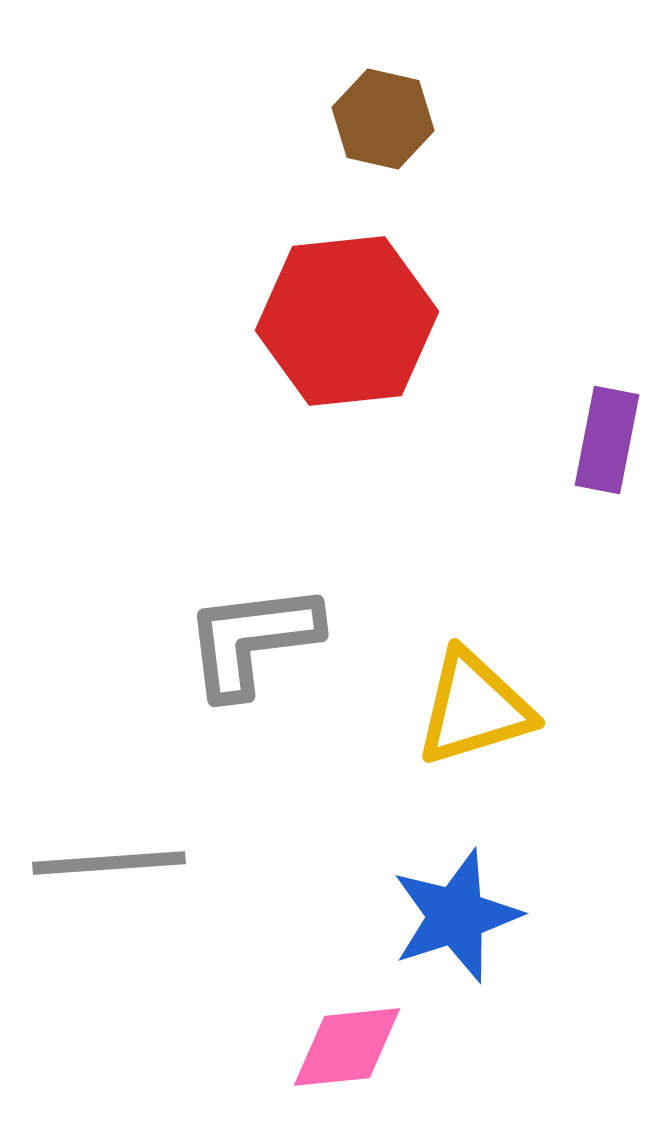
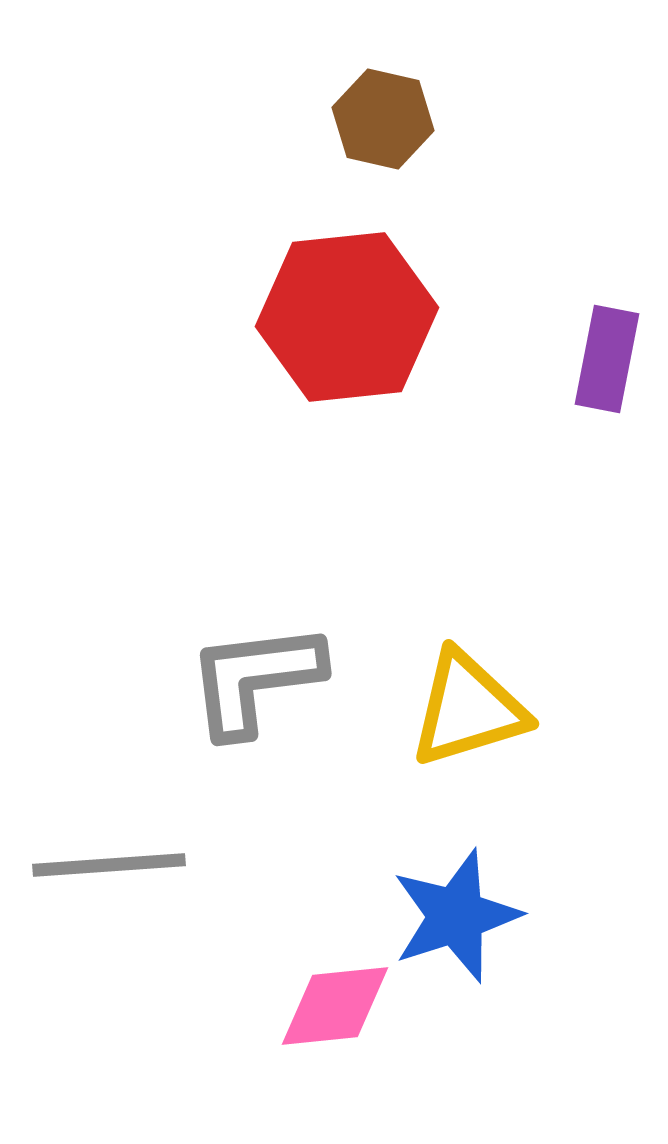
red hexagon: moved 4 px up
purple rectangle: moved 81 px up
gray L-shape: moved 3 px right, 39 px down
yellow triangle: moved 6 px left, 1 px down
gray line: moved 2 px down
pink diamond: moved 12 px left, 41 px up
